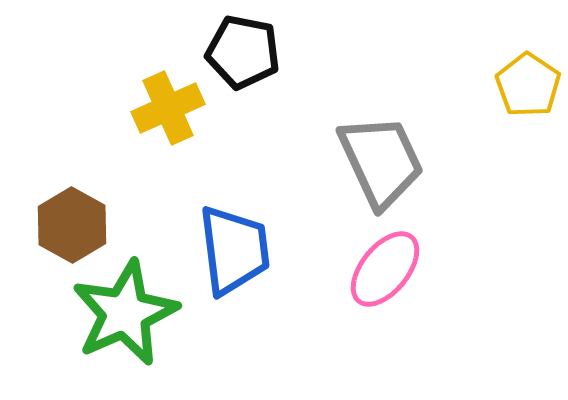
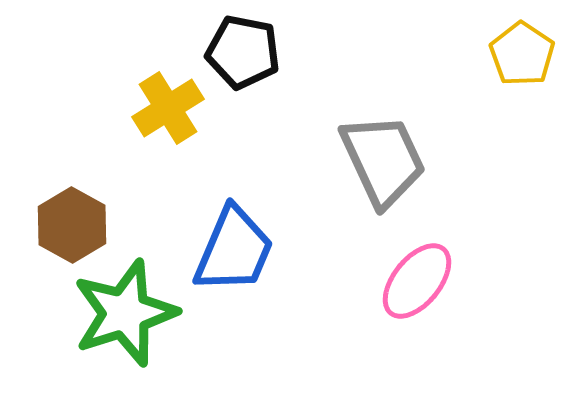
yellow pentagon: moved 6 px left, 31 px up
yellow cross: rotated 8 degrees counterclockwise
gray trapezoid: moved 2 px right, 1 px up
blue trapezoid: rotated 30 degrees clockwise
pink ellipse: moved 32 px right, 12 px down
green star: rotated 6 degrees clockwise
